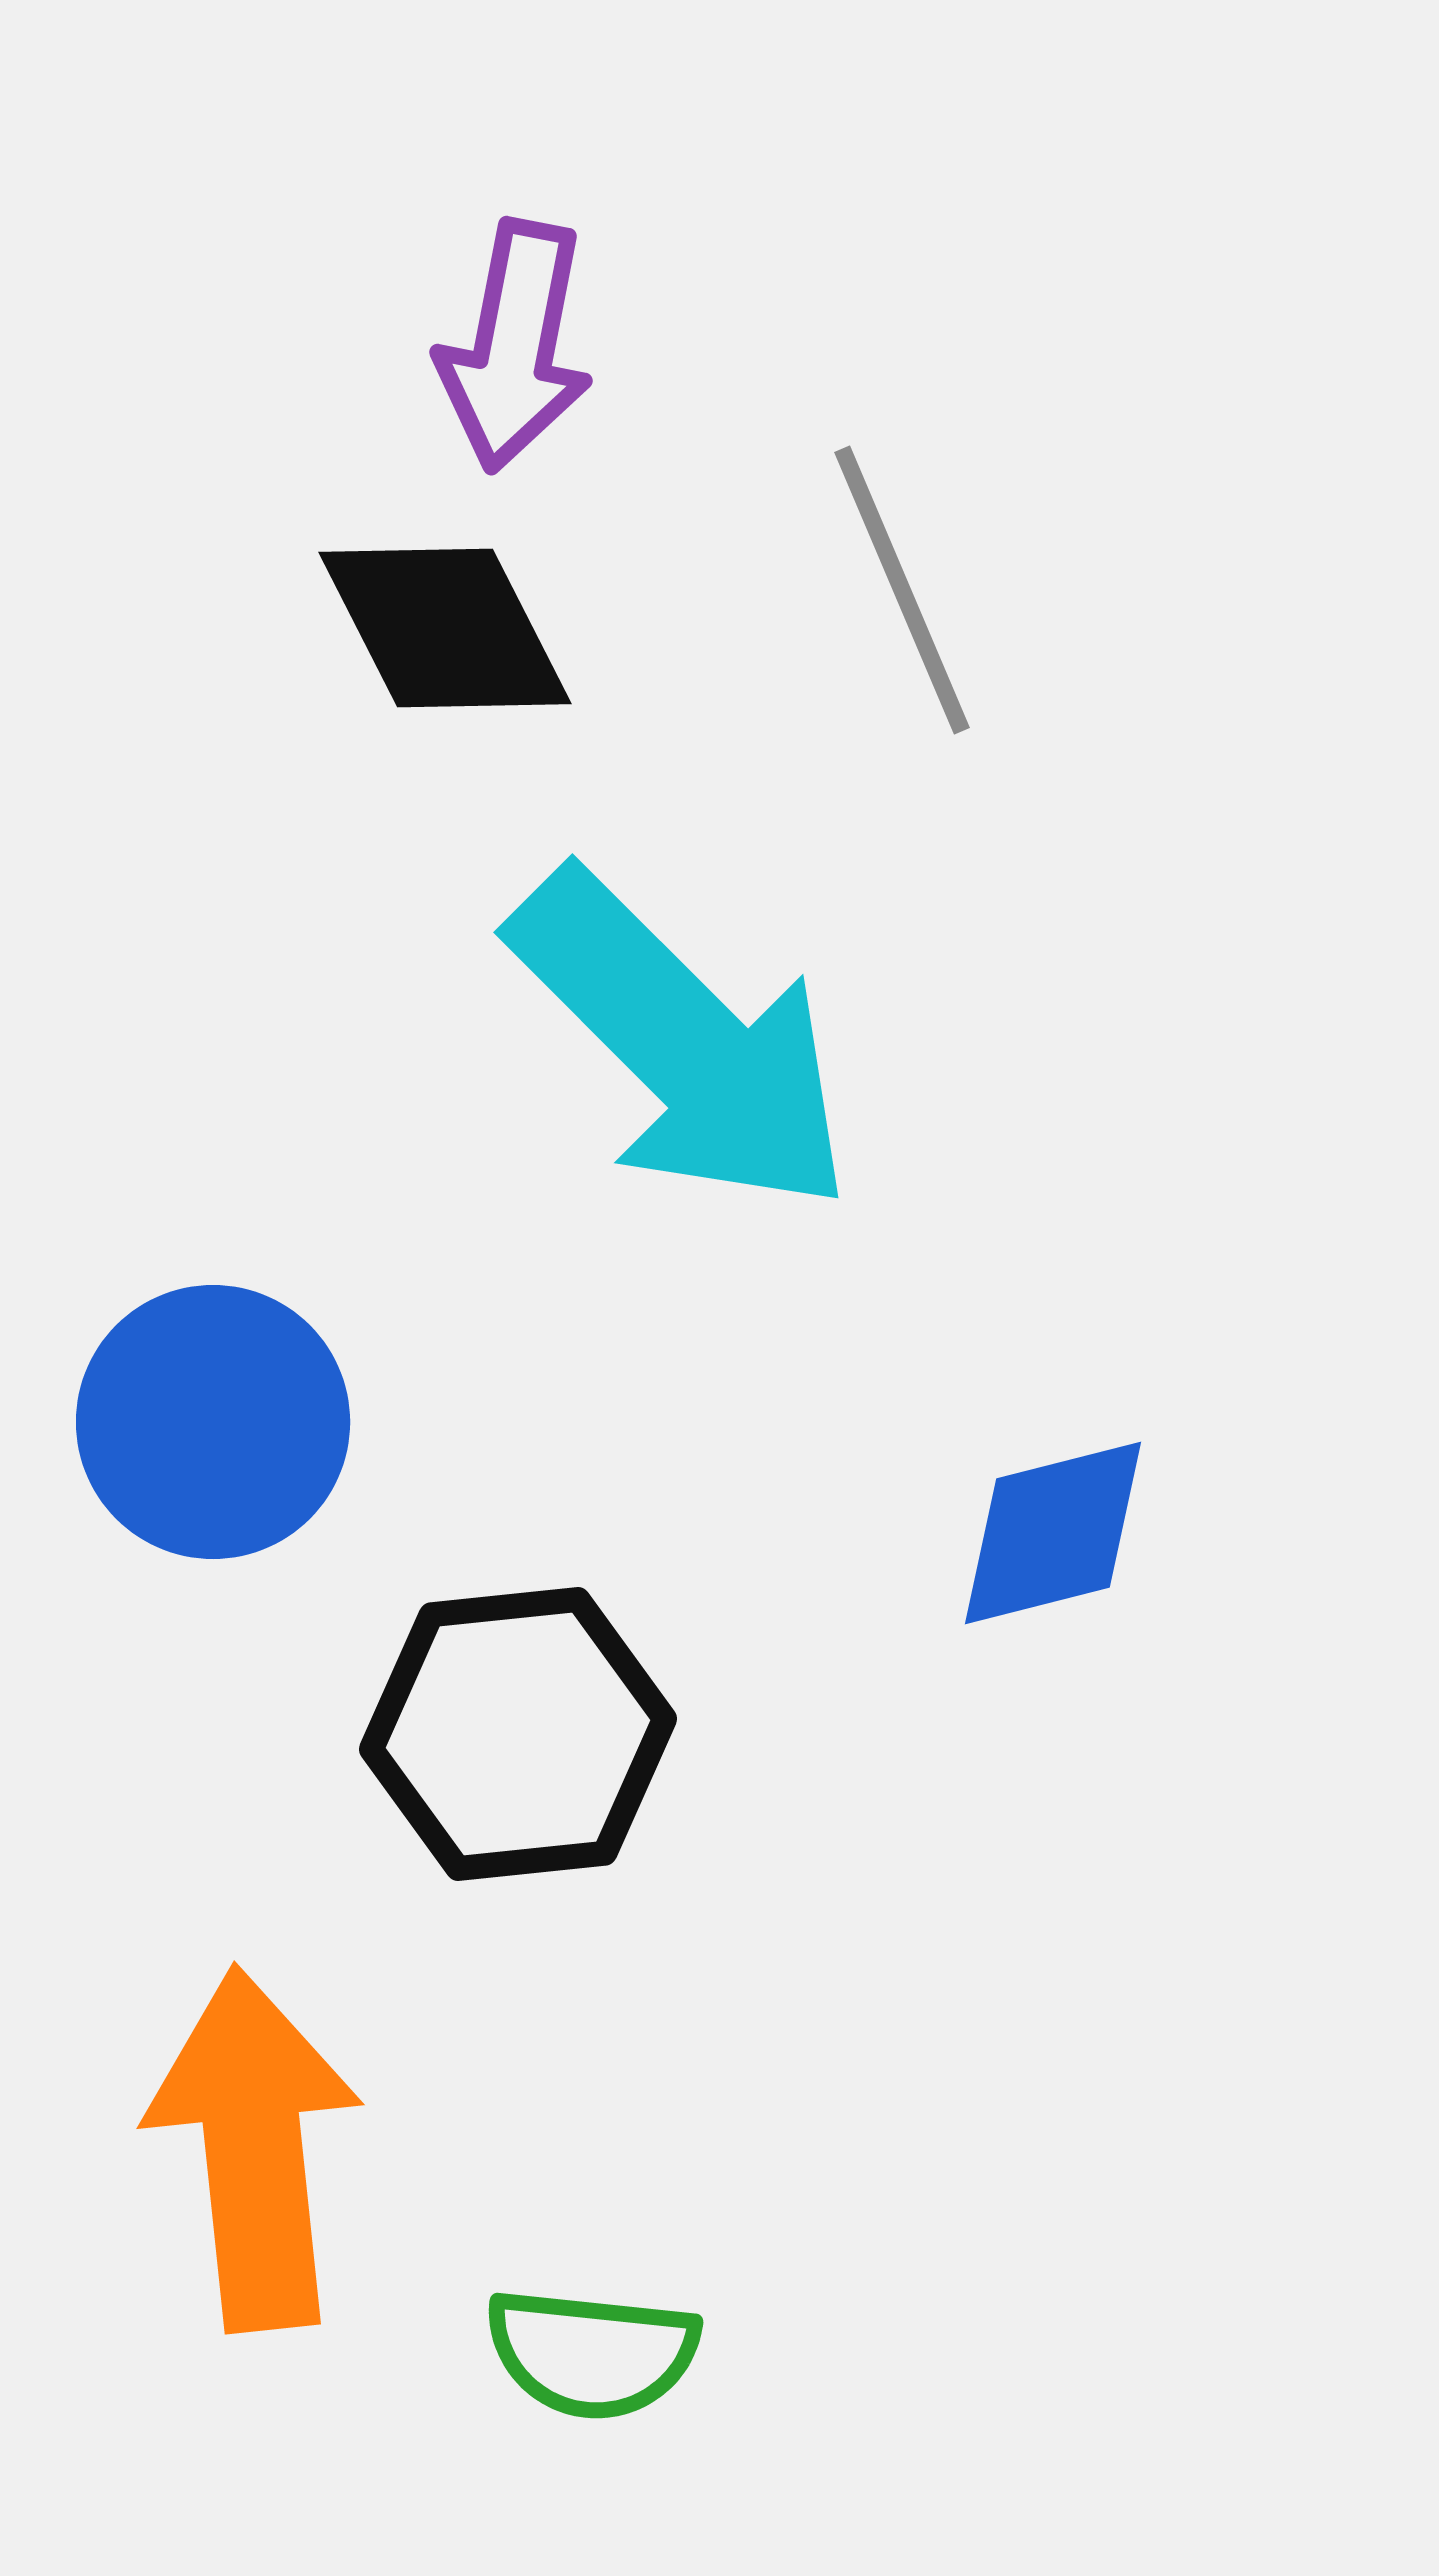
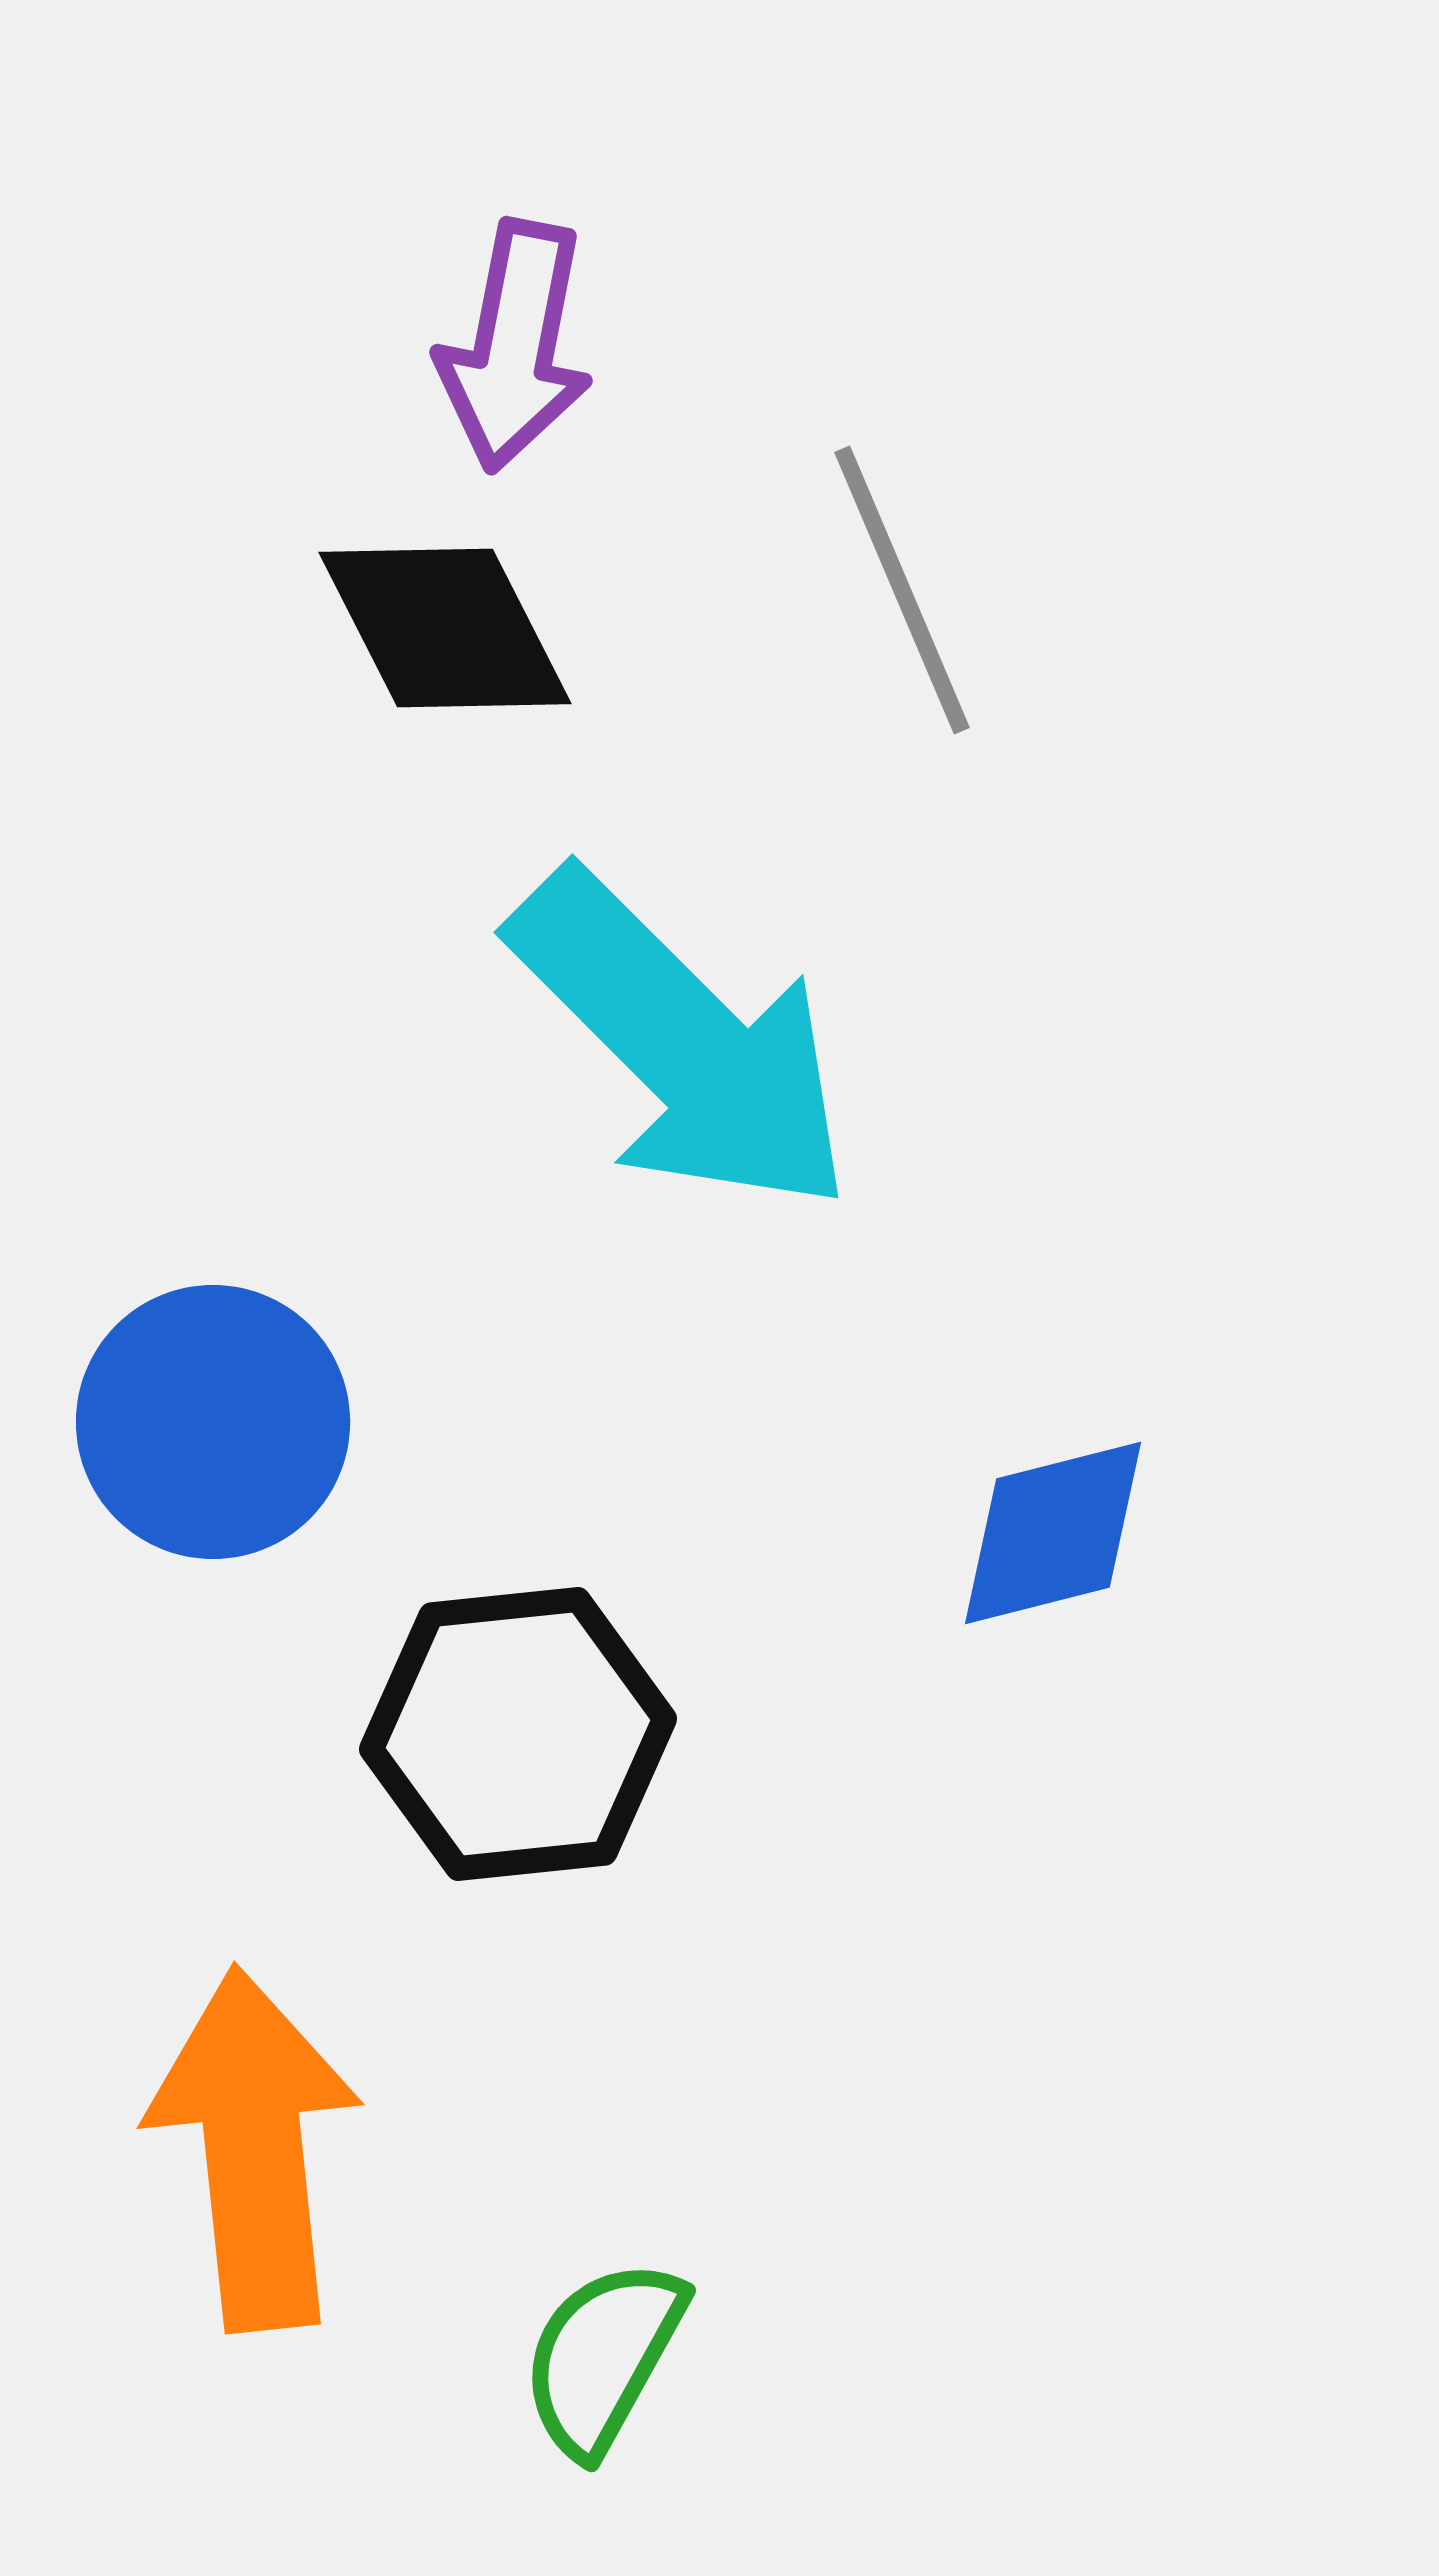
green semicircle: moved 11 px right, 4 px down; rotated 113 degrees clockwise
